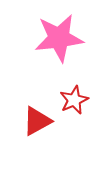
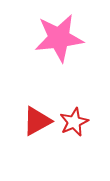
red star: moved 22 px down
